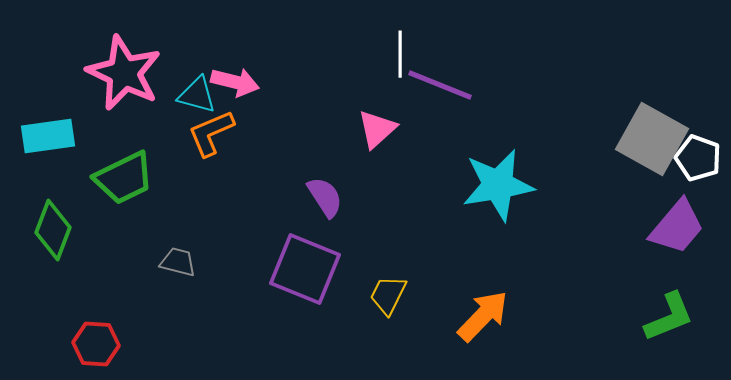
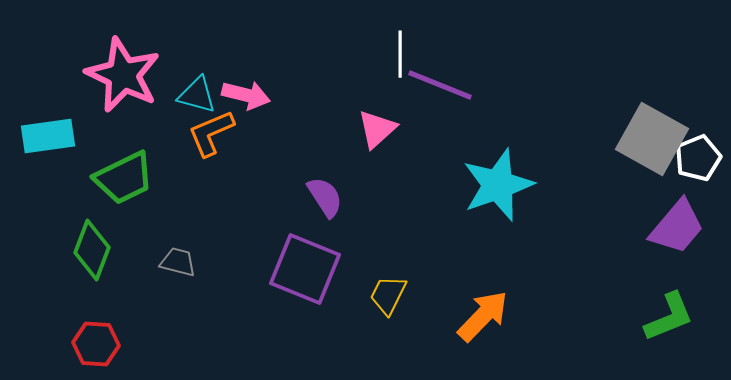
pink star: moved 1 px left, 2 px down
pink arrow: moved 11 px right, 13 px down
white pentagon: rotated 30 degrees clockwise
cyan star: rotated 10 degrees counterclockwise
green diamond: moved 39 px right, 20 px down
